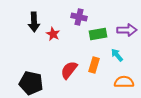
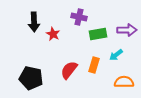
cyan arrow: moved 1 px left; rotated 88 degrees counterclockwise
black pentagon: moved 5 px up
